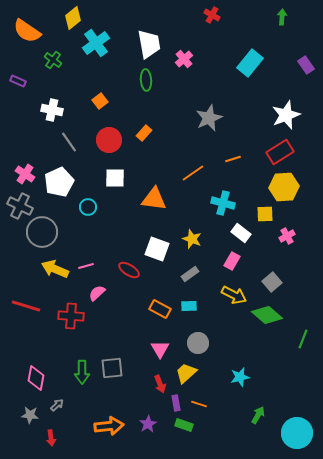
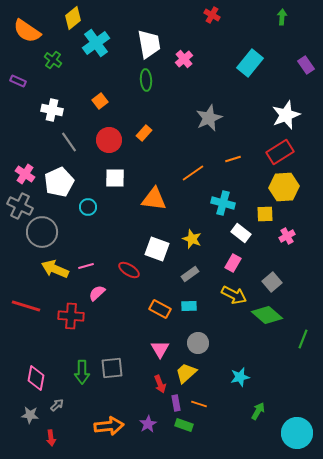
pink rectangle at (232, 261): moved 1 px right, 2 px down
green arrow at (258, 415): moved 4 px up
